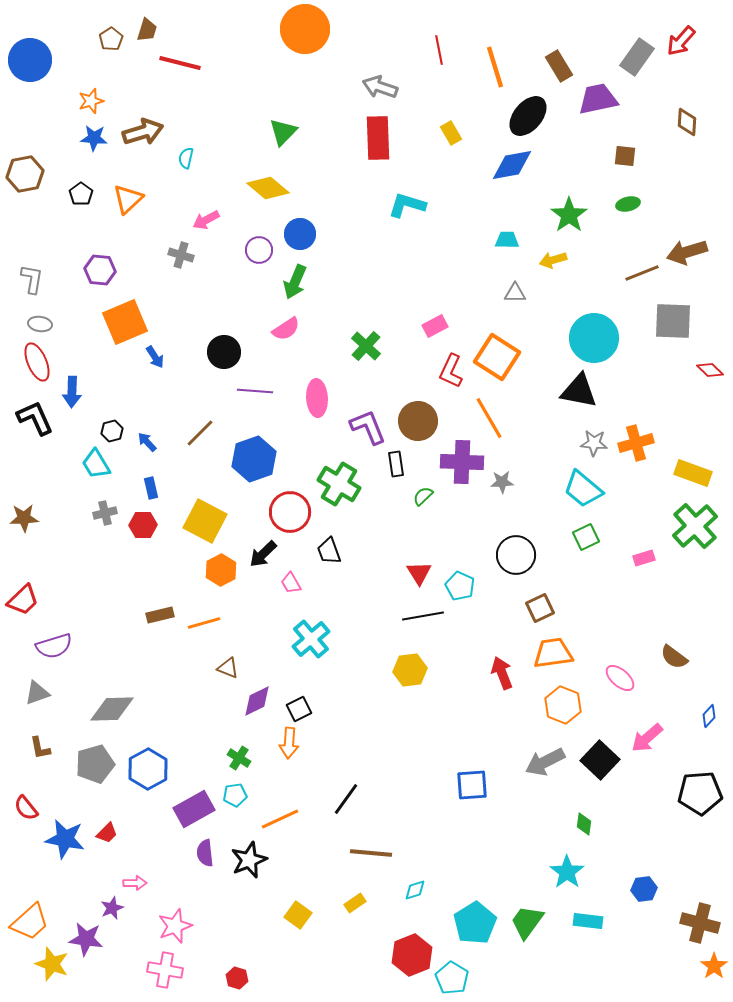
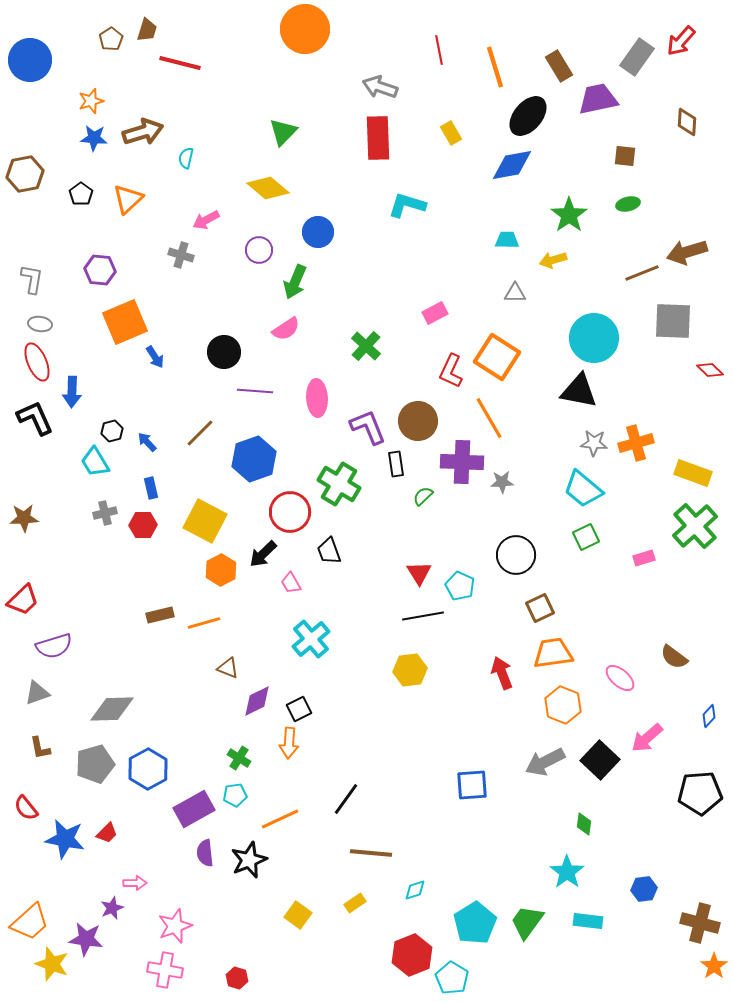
blue circle at (300, 234): moved 18 px right, 2 px up
pink rectangle at (435, 326): moved 13 px up
cyan trapezoid at (96, 464): moved 1 px left, 2 px up
